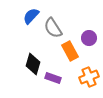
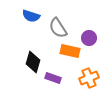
blue semicircle: rotated 114 degrees counterclockwise
gray semicircle: moved 5 px right
orange rectangle: rotated 48 degrees counterclockwise
black diamond: moved 2 px up
orange cross: moved 1 px down
